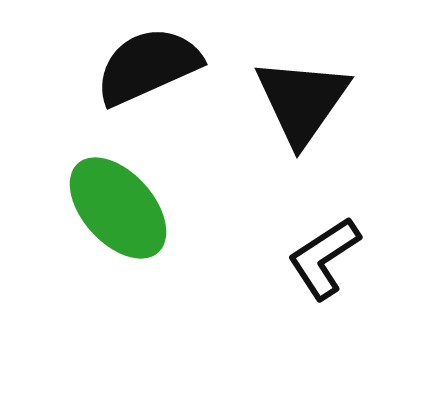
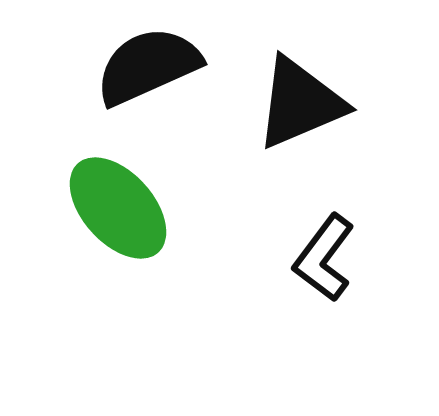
black triangle: moved 2 px left, 2 px down; rotated 32 degrees clockwise
black L-shape: rotated 20 degrees counterclockwise
